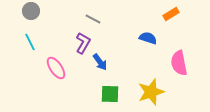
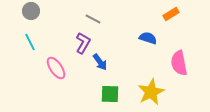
yellow star: rotated 8 degrees counterclockwise
